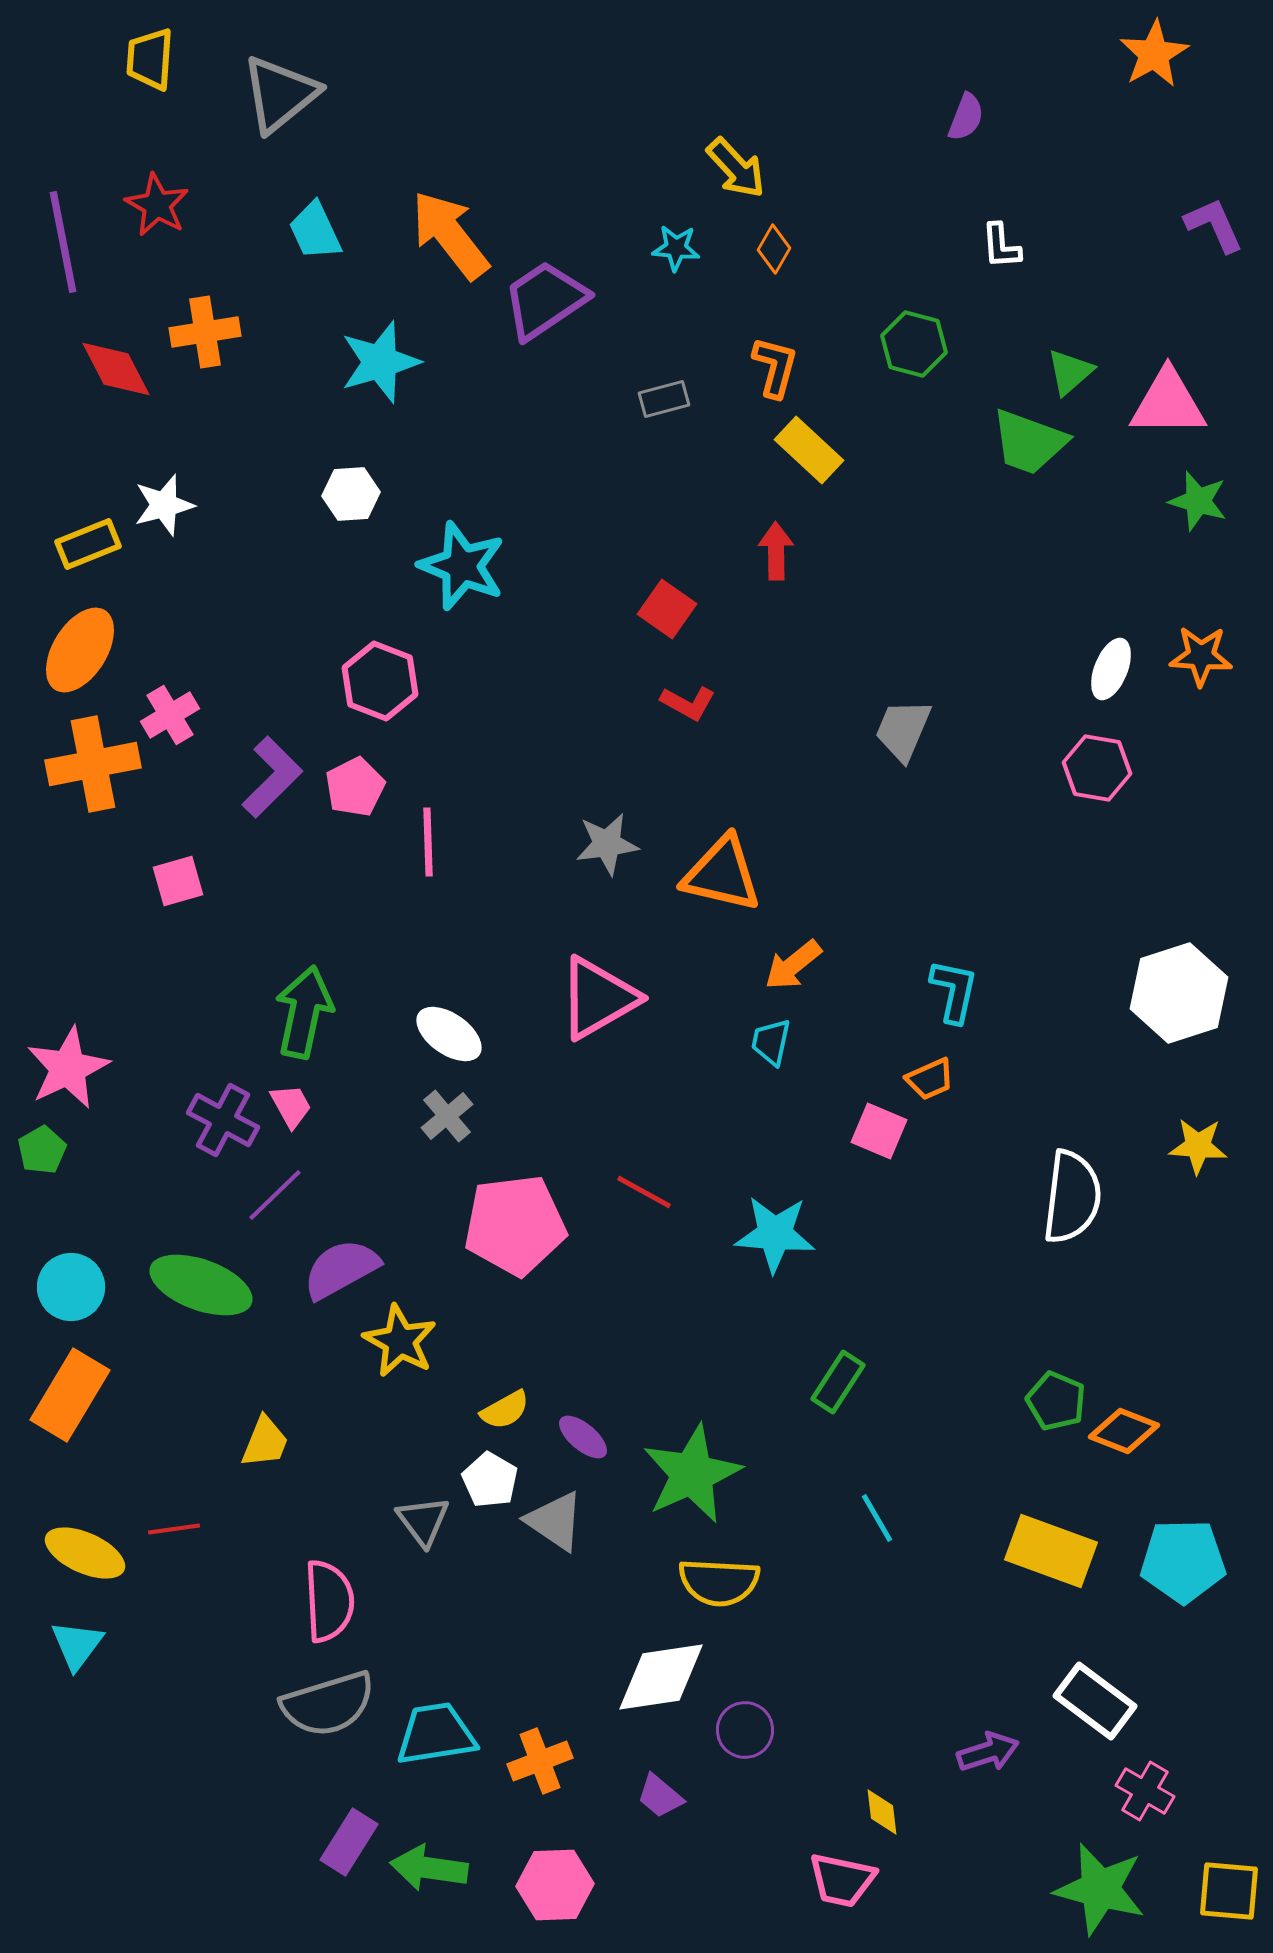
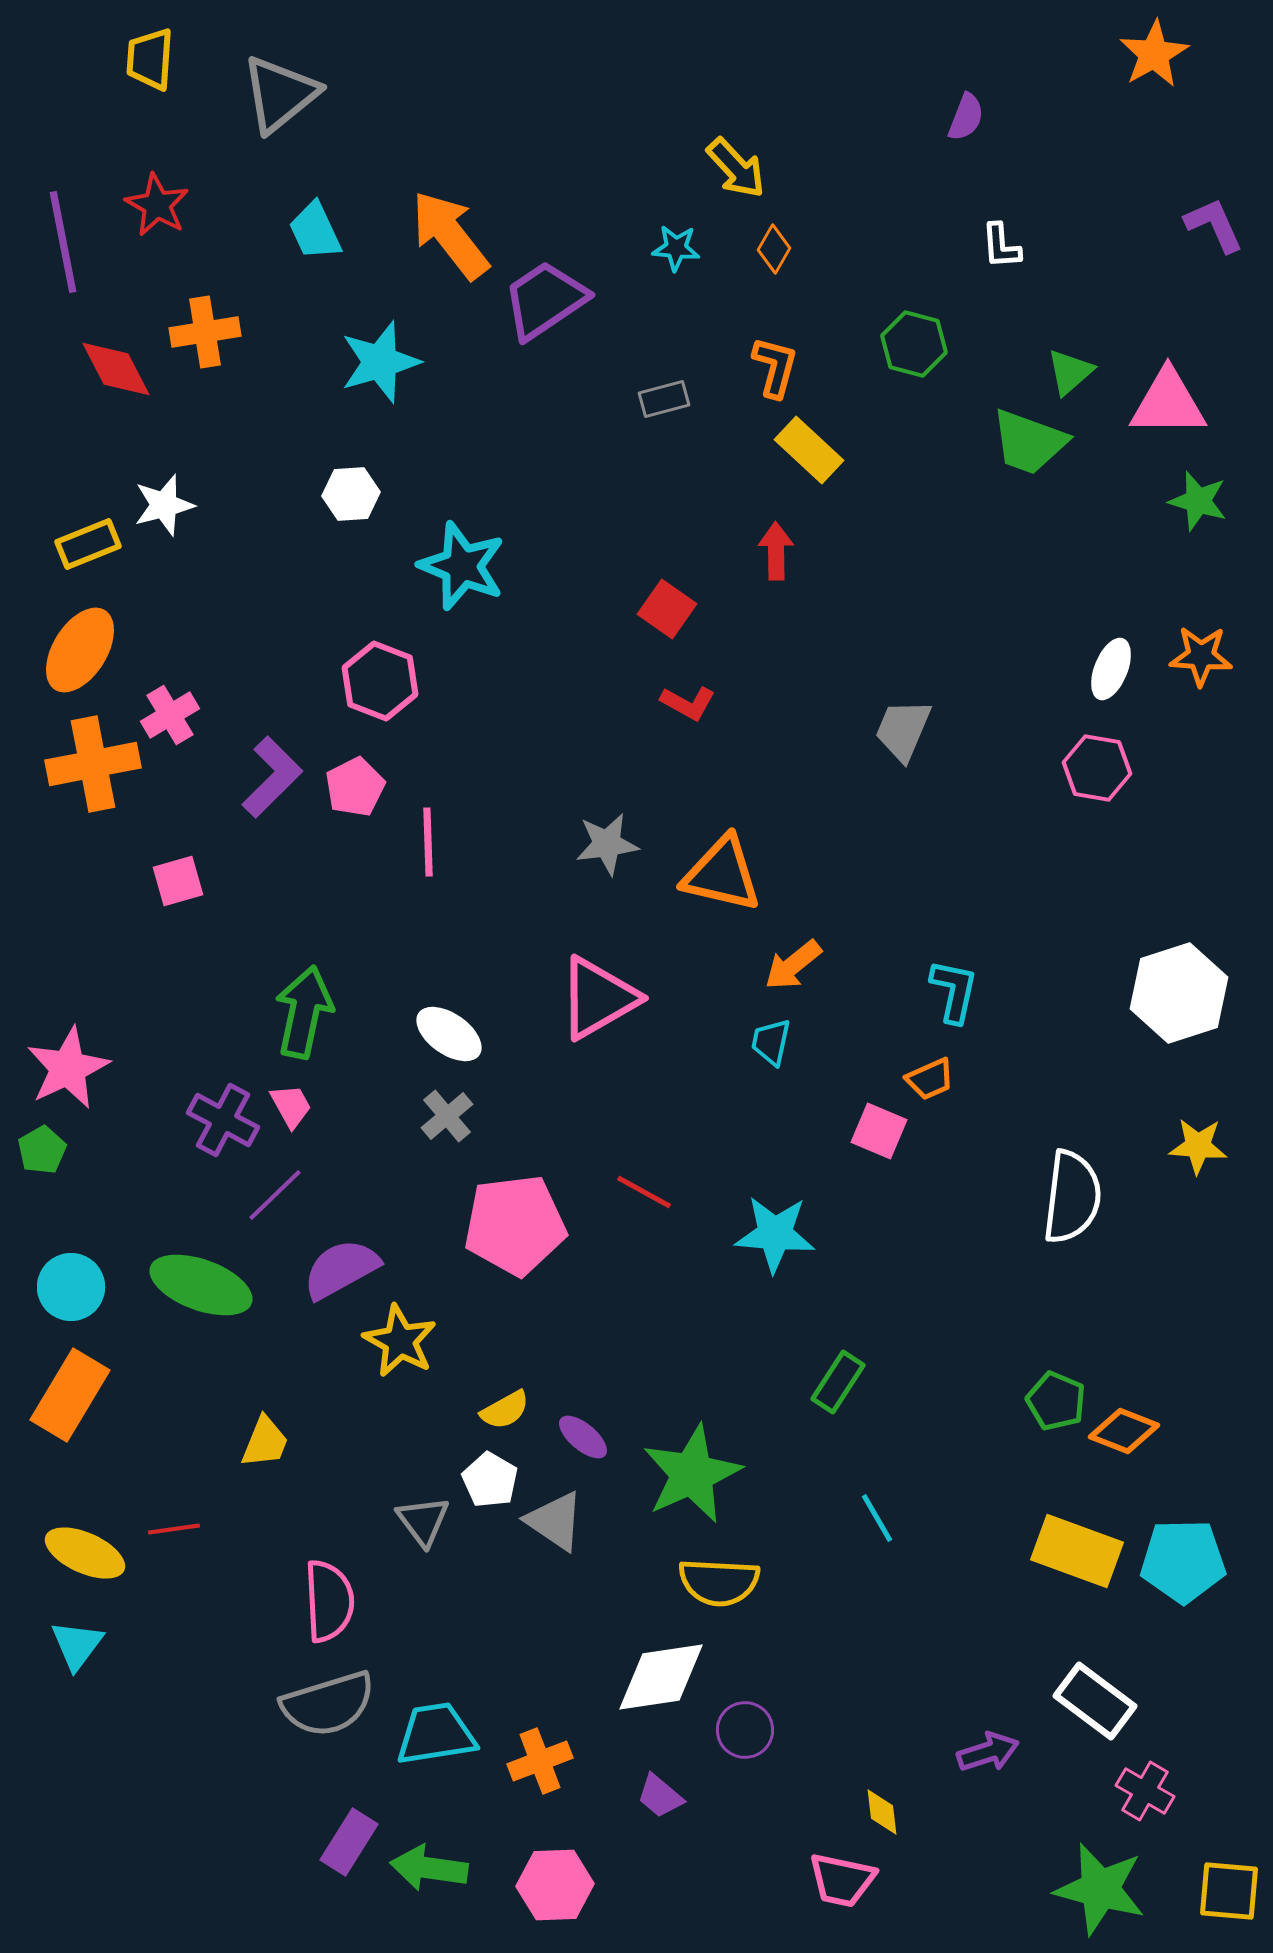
yellow rectangle at (1051, 1551): moved 26 px right
